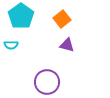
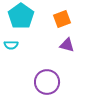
orange square: rotated 18 degrees clockwise
